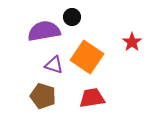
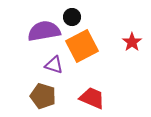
orange square: moved 5 px left, 11 px up; rotated 28 degrees clockwise
red trapezoid: rotated 32 degrees clockwise
